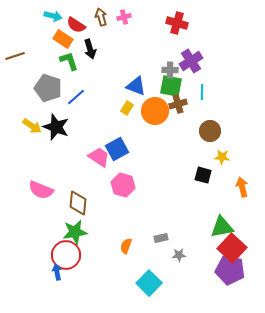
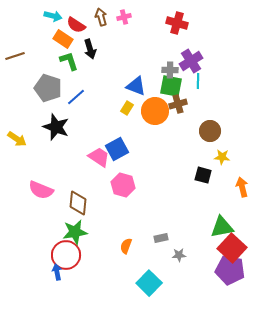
cyan line: moved 4 px left, 11 px up
yellow arrow: moved 15 px left, 13 px down
